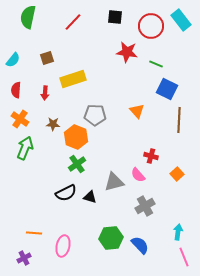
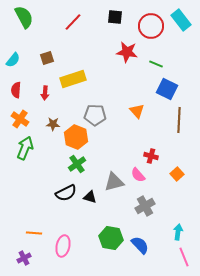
green semicircle: moved 4 px left; rotated 140 degrees clockwise
green hexagon: rotated 15 degrees clockwise
